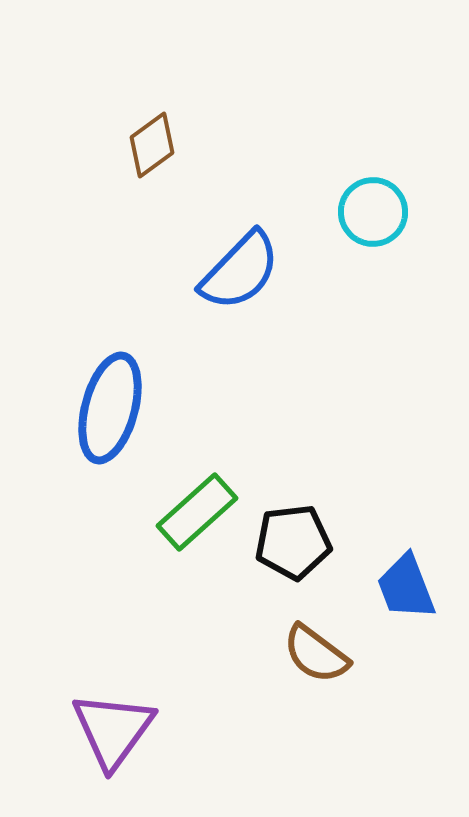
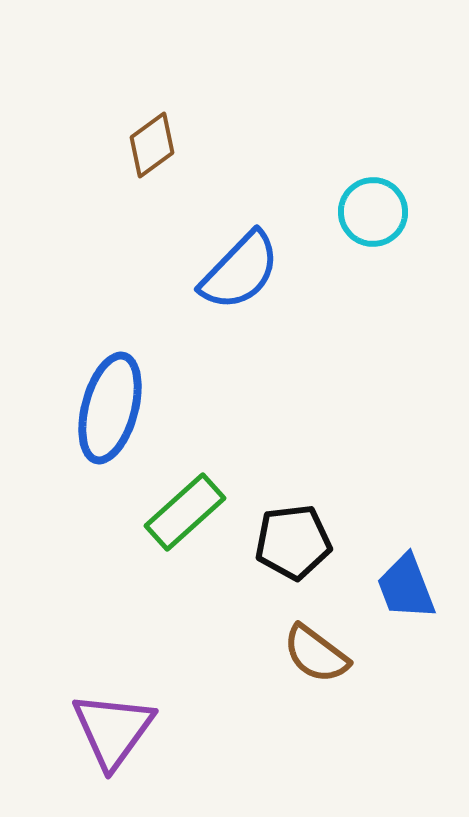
green rectangle: moved 12 px left
